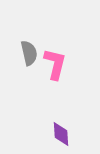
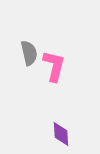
pink L-shape: moved 1 px left, 2 px down
